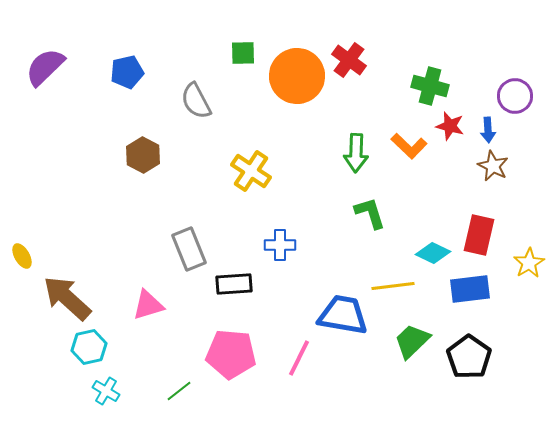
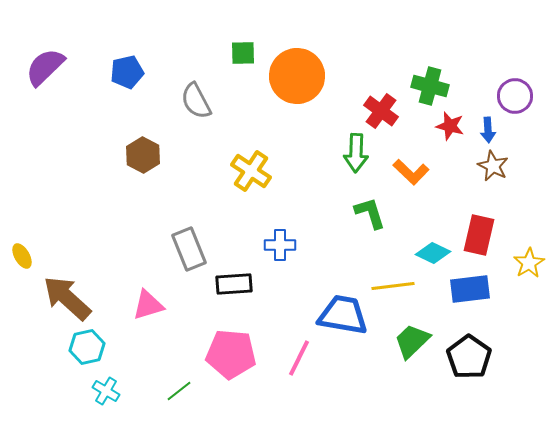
red cross: moved 32 px right, 51 px down
orange L-shape: moved 2 px right, 26 px down
cyan hexagon: moved 2 px left
